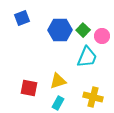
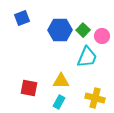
yellow triangle: moved 3 px right; rotated 18 degrees clockwise
yellow cross: moved 2 px right, 1 px down
cyan rectangle: moved 1 px right, 1 px up
